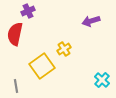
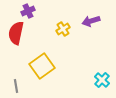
red semicircle: moved 1 px right, 1 px up
yellow cross: moved 1 px left, 20 px up
